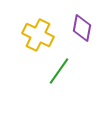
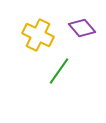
purple diamond: rotated 52 degrees counterclockwise
